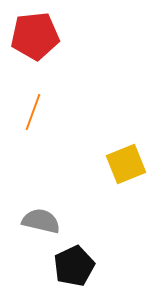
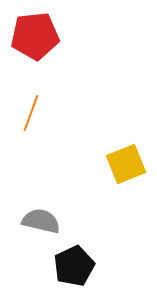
orange line: moved 2 px left, 1 px down
